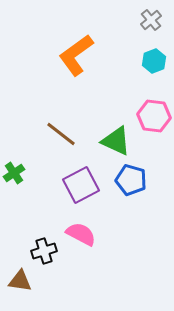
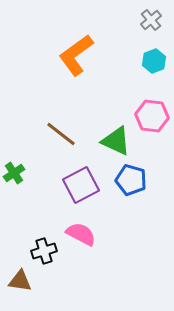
pink hexagon: moved 2 px left
